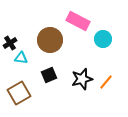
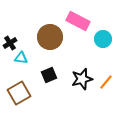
brown circle: moved 3 px up
